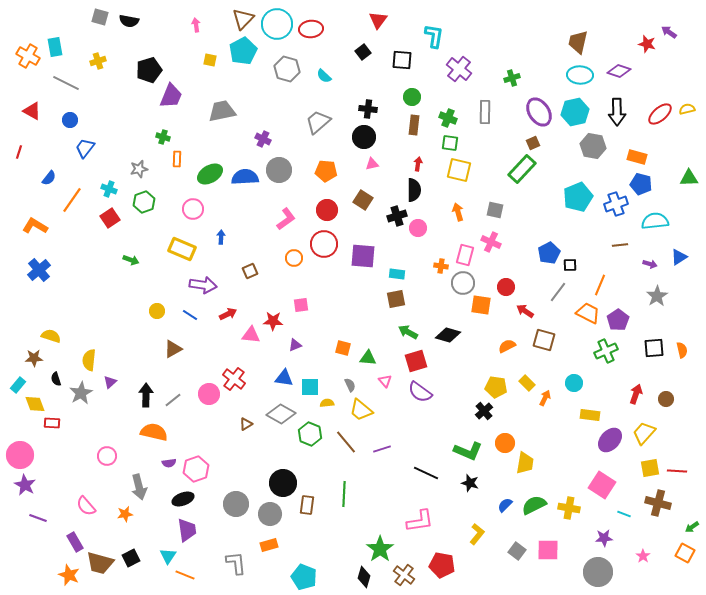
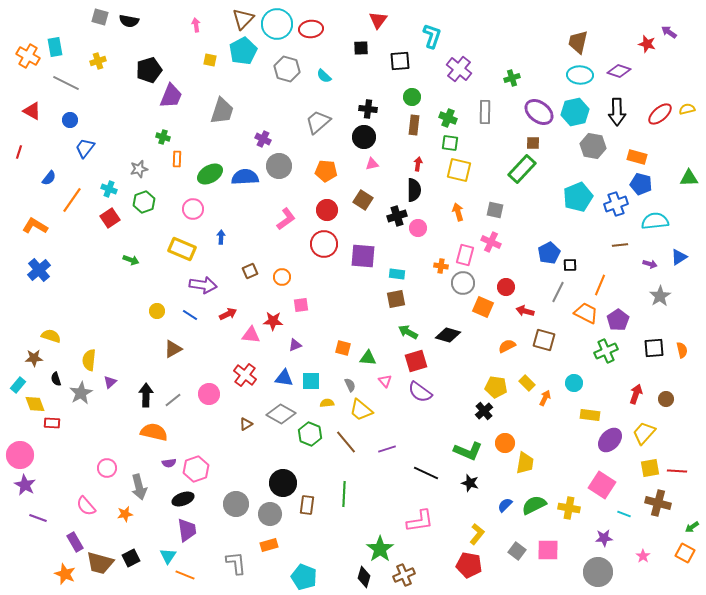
cyan L-shape at (434, 36): moved 2 px left; rotated 10 degrees clockwise
black square at (363, 52): moved 2 px left, 4 px up; rotated 35 degrees clockwise
black square at (402, 60): moved 2 px left, 1 px down; rotated 10 degrees counterclockwise
gray trapezoid at (222, 111): rotated 120 degrees clockwise
purple ellipse at (539, 112): rotated 20 degrees counterclockwise
brown square at (533, 143): rotated 24 degrees clockwise
gray circle at (279, 170): moved 4 px up
orange circle at (294, 258): moved 12 px left, 19 px down
gray line at (558, 292): rotated 10 degrees counterclockwise
gray star at (657, 296): moved 3 px right
orange square at (481, 305): moved 2 px right, 2 px down; rotated 15 degrees clockwise
red arrow at (525, 311): rotated 18 degrees counterclockwise
orange trapezoid at (588, 313): moved 2 px left
red cross at (234, 379): moved 11 px right, 4 px up
cyan square at (310, 387): moved 1 px right, 6 px up
purple line at (382, 449): moved 5 px right
pink circle at (107, 456): moved 12 px down
red pentagon at (442, 565): moved 27 px right
orange star at (69, 575): moved 4 px left, 1 px up
brown cross at (404, 575): rotated 30 degrees clockwise
